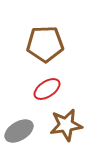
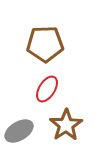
red ellipse: rotated 24 degrees counterclockwise
brown star: rotated 24 degrees counterclockwise
